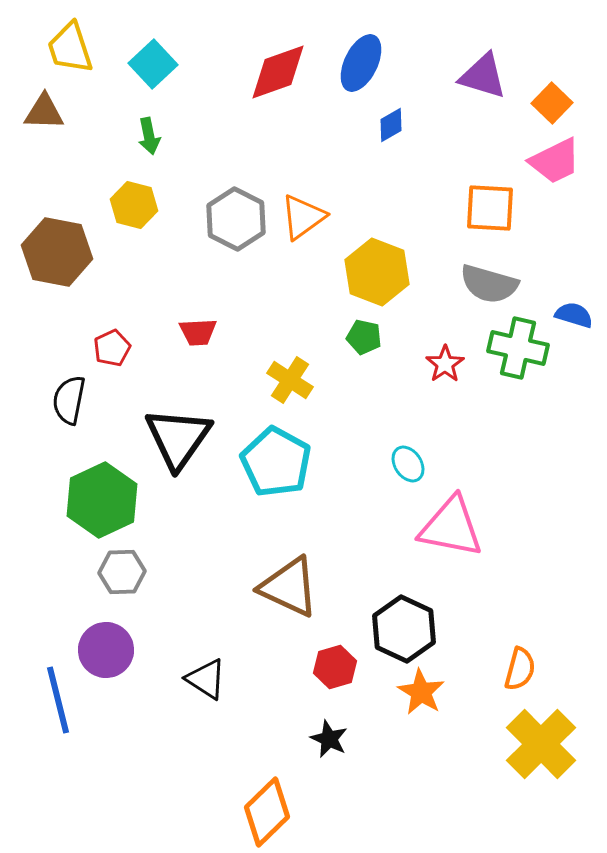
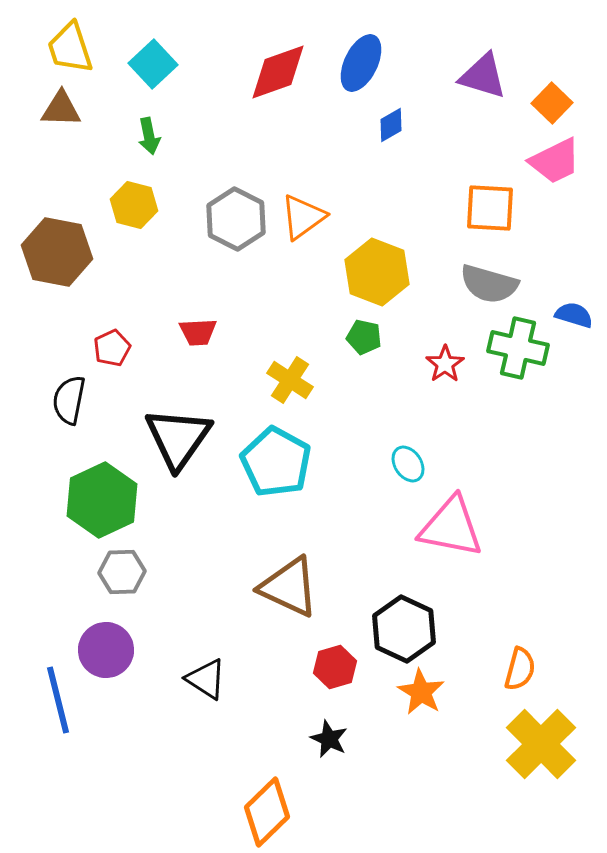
brown triangle at (44, 112): moved 17 px right, 3 px up
